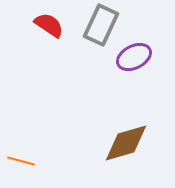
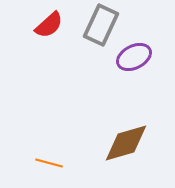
red semicircle: rotated 104 degrees clockwise
orange line: moved 28 px right, 2 px down
